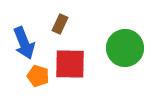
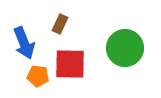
orange pentagon: rotated 10 degrees counterclockwise
